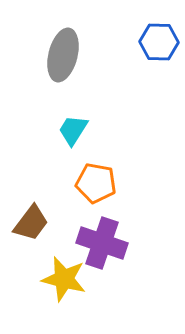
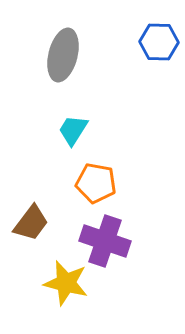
purple cross: moved 3 px right, 2 px up
yellow star: moved 2 px right, 4 px down
